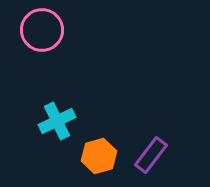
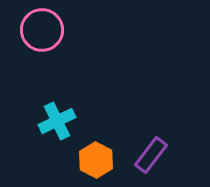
orange hexagon: moved 3 px left, 4 px down; rotated 16 degrees counterclockwise
